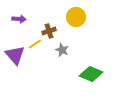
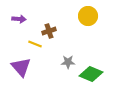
yellow circle: moved 12 px right, 1 px up
yellow line: rotated 56 degrees clockwise
gray star: moved 6 px right, 12 px down; rotated 24 degrees counterclockwise
purple triangle: moved 6 px right, 12 px down
